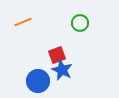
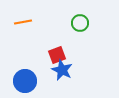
orange line: rotated 12 degrees clockwise
blue circle: moved 13 px left
